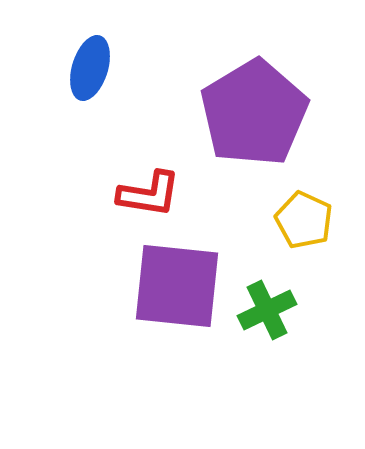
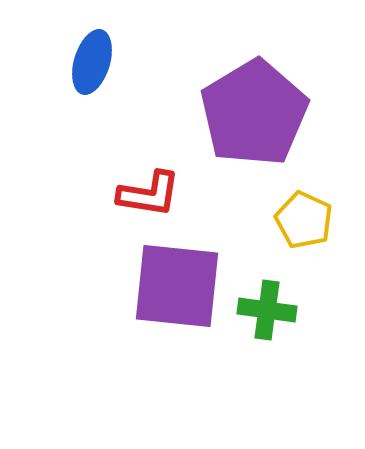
blue ellipse: moved 2 px right, 6 px up
green cross: rotated 34 degrees clockwise
